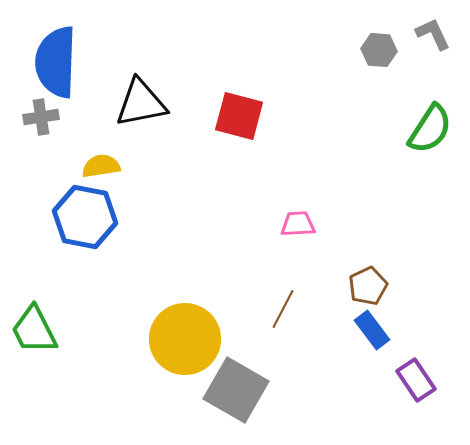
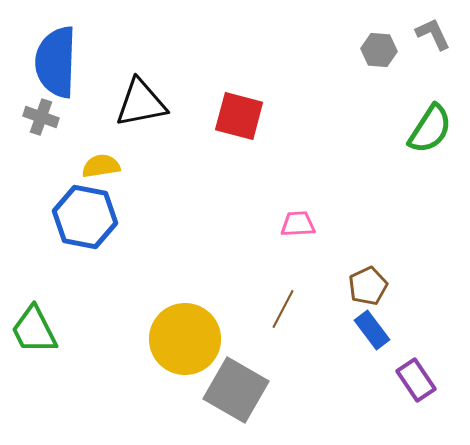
gray cross: rotated 28 degrees clockwise
